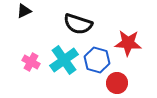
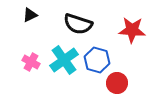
black triangle: moved 6 px right, 4 px down
red star: moved 4 px right, 13 px up
